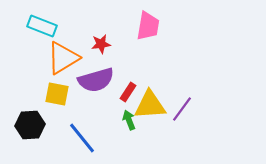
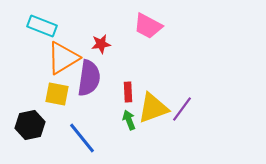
pink trapezoid: rotated 108 degrees clockwise
purple semicircle: moved 7 px left, 2 px up; rotated 66 degrees counterclockwise
red rectangle: rotated 36 degrees counterclockwise
yellow triangle: moved 3 px right, 3 px down; rotated 16 degrees counterclockwise
black hexagon: rotated 8 degrees counterclockwise
